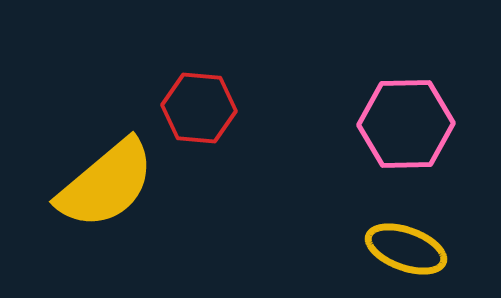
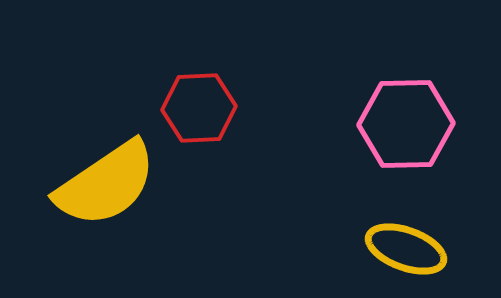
red hexagon: rotated 8 degrees counterclockwise
yellow semicircle: rotated 6 degrees clockwise
